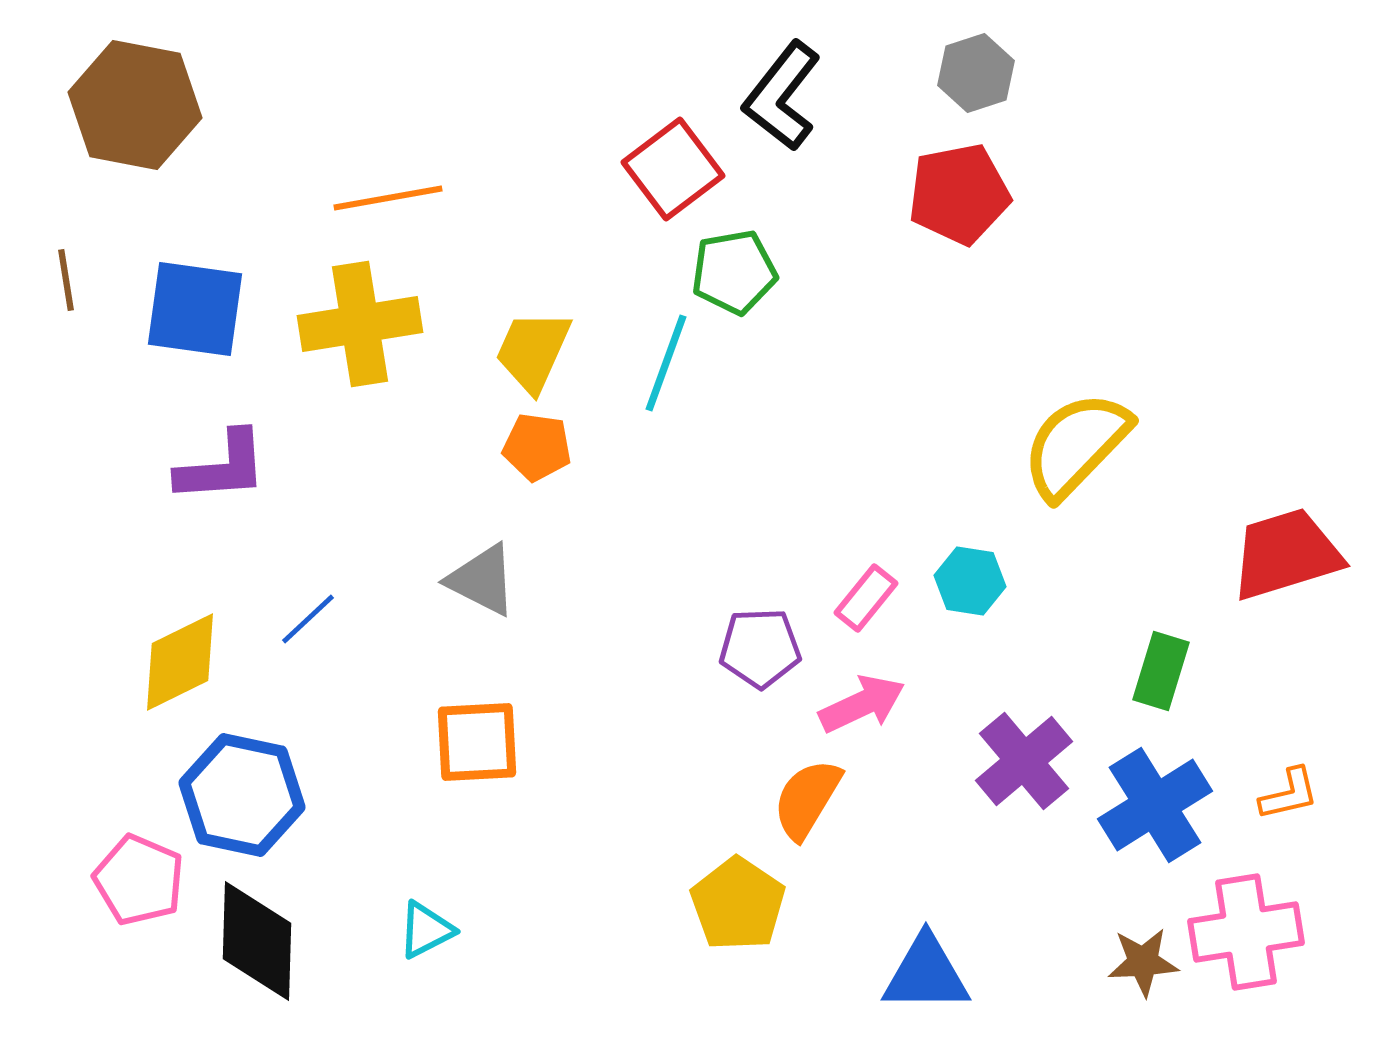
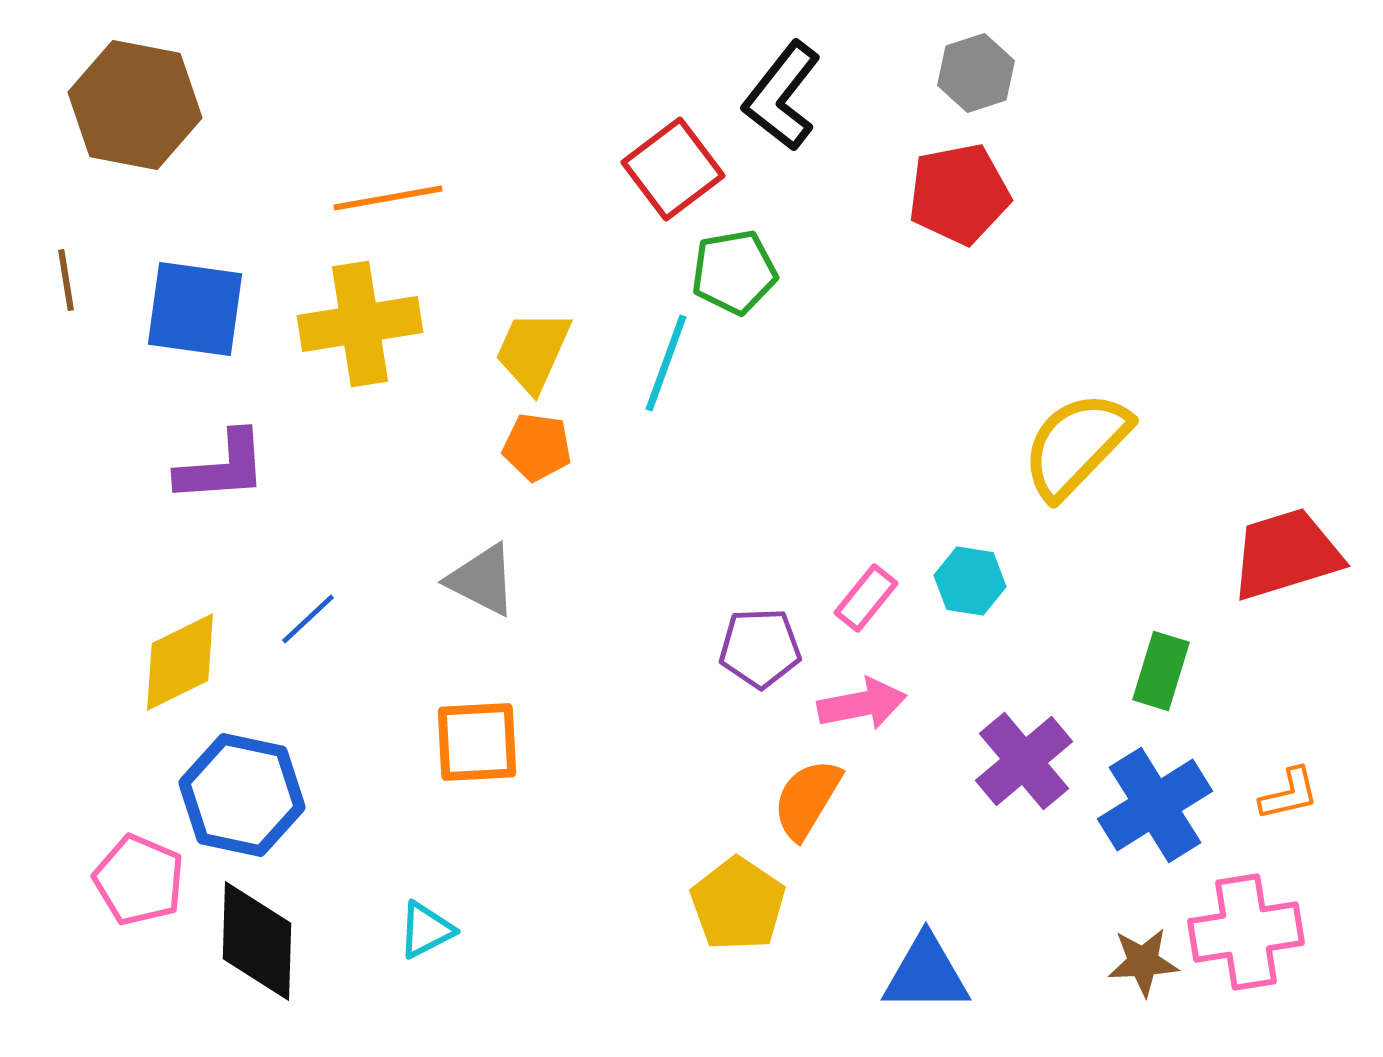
pink arrow: rotated 14 degrees clockwise
